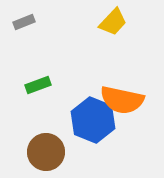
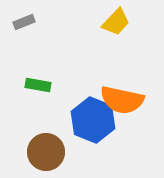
yellow trapezoid: moved 3 px right
green rectangle: rotated 30 degrees clockwise
